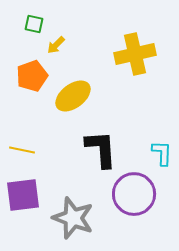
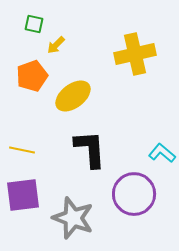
black L-shape: moved 11 px left
cyan L-shape: rotated 52 degrees counterclockwise
